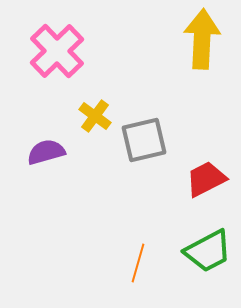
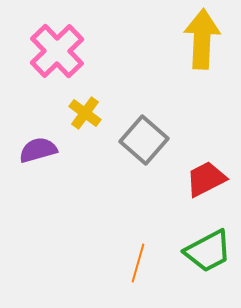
yellow cross: moved 10 px left, 3 px up
gray square: rotated 36 degrees counterclockwise
purple semicircle: moved 8 px left, 2 px up
